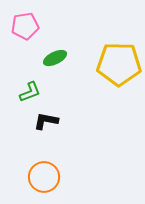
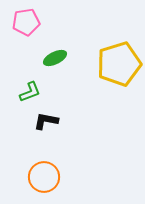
pink pentagon: moved 1 px right, 4 px up
yellow pentagon: rotated 18 degrees counterclockwise
